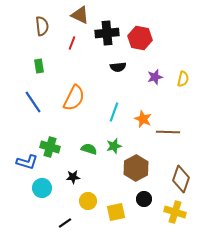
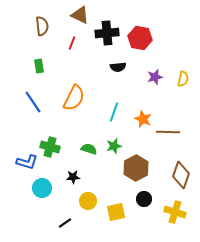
brown diamond: moved 4 px up
